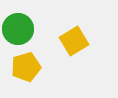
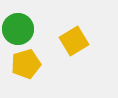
yellow pentagon: moved 3 px up
